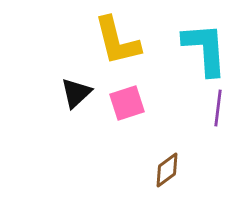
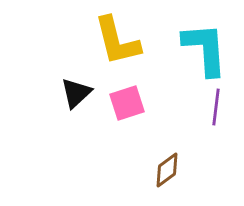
purple line: moved 2 px left, 1 px up
